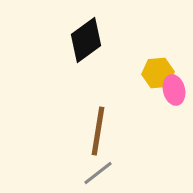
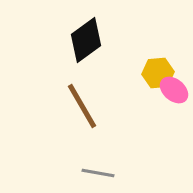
pink ellipse: rotated 36 degrees counterclockwise
brown line: moved 16 px left, 25 px up; rotated 39 degrees counterclockwise
gray line: rotated 48 degrees clockwise
